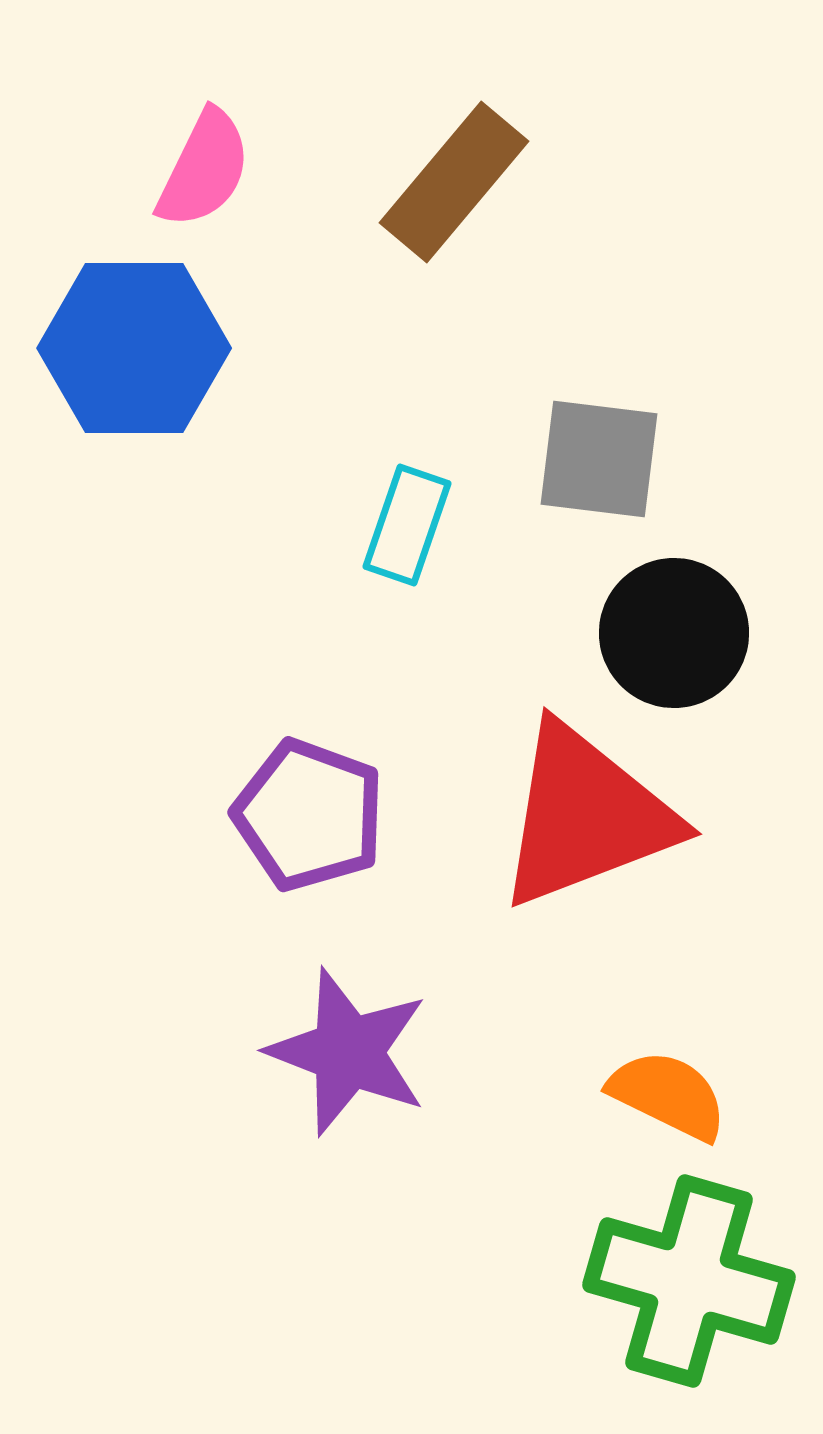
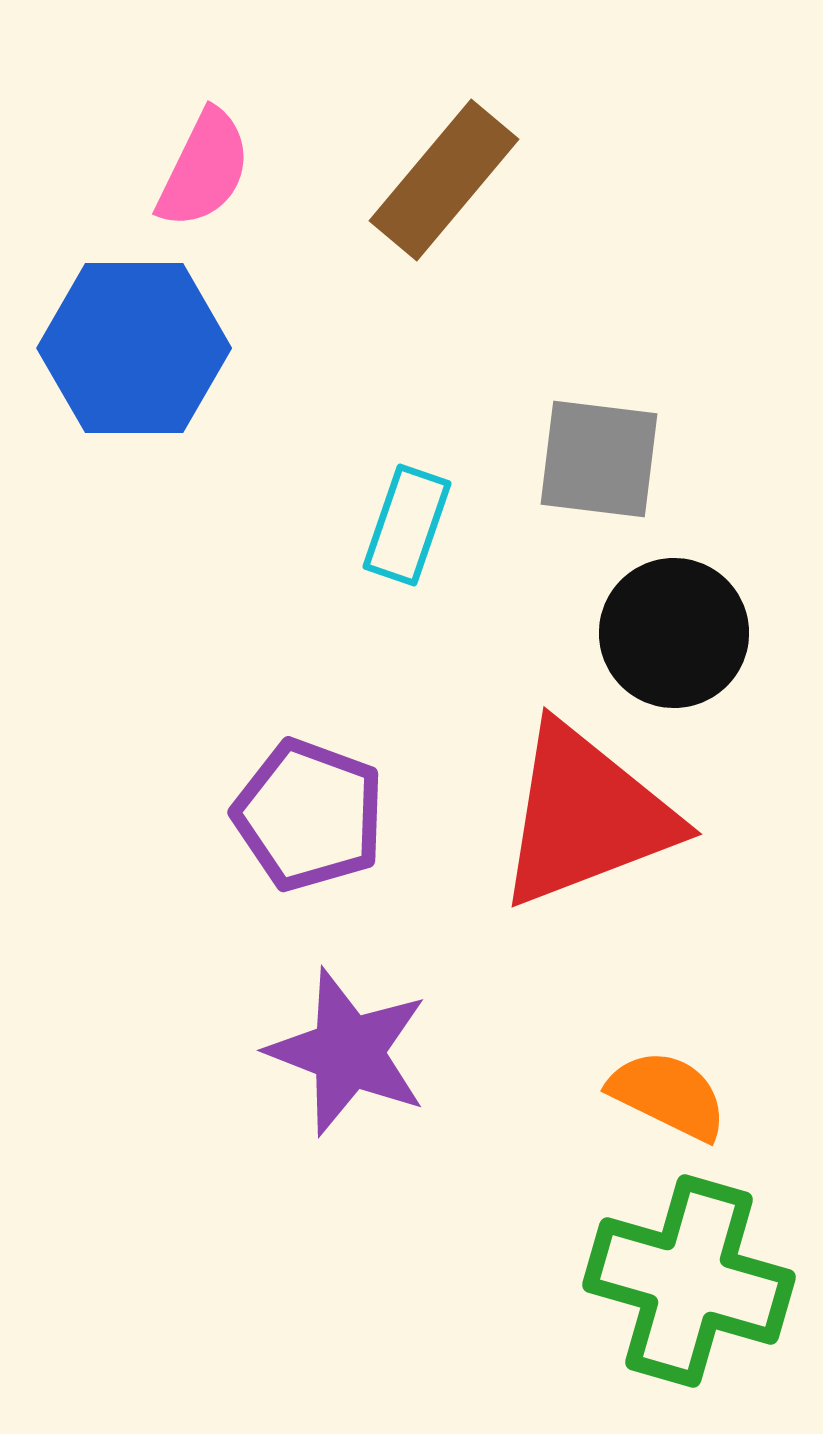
brown rectangle: moved 10 px left, 2 px up
